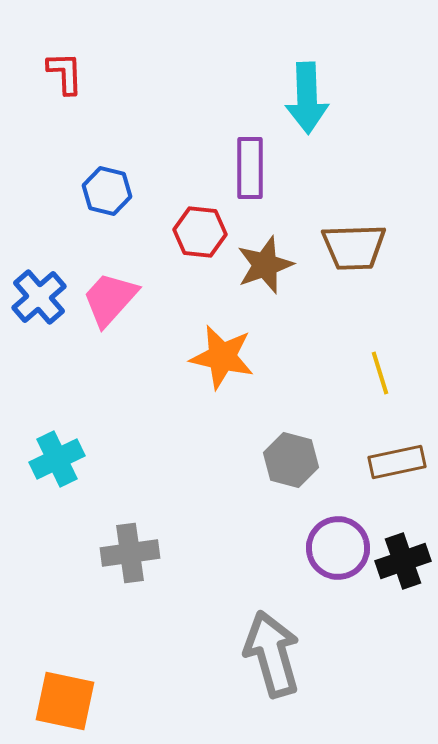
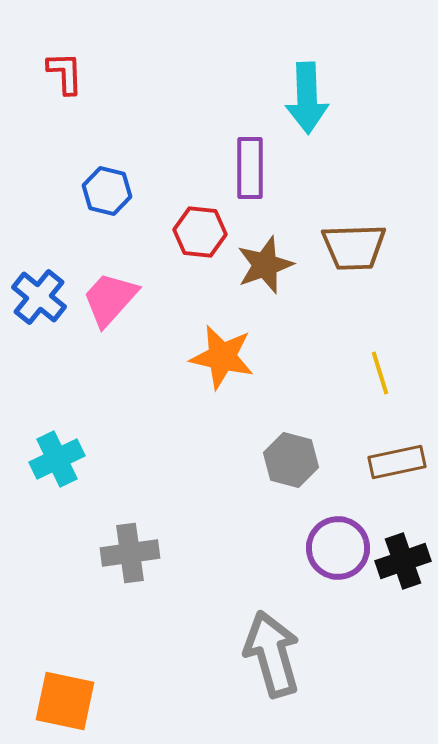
blue cross: rotated 10 degrees counterclockwise
